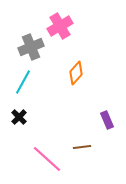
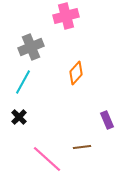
pink cross: moved 6 px right, 10 px up; rotated 15 degrees clockwise
